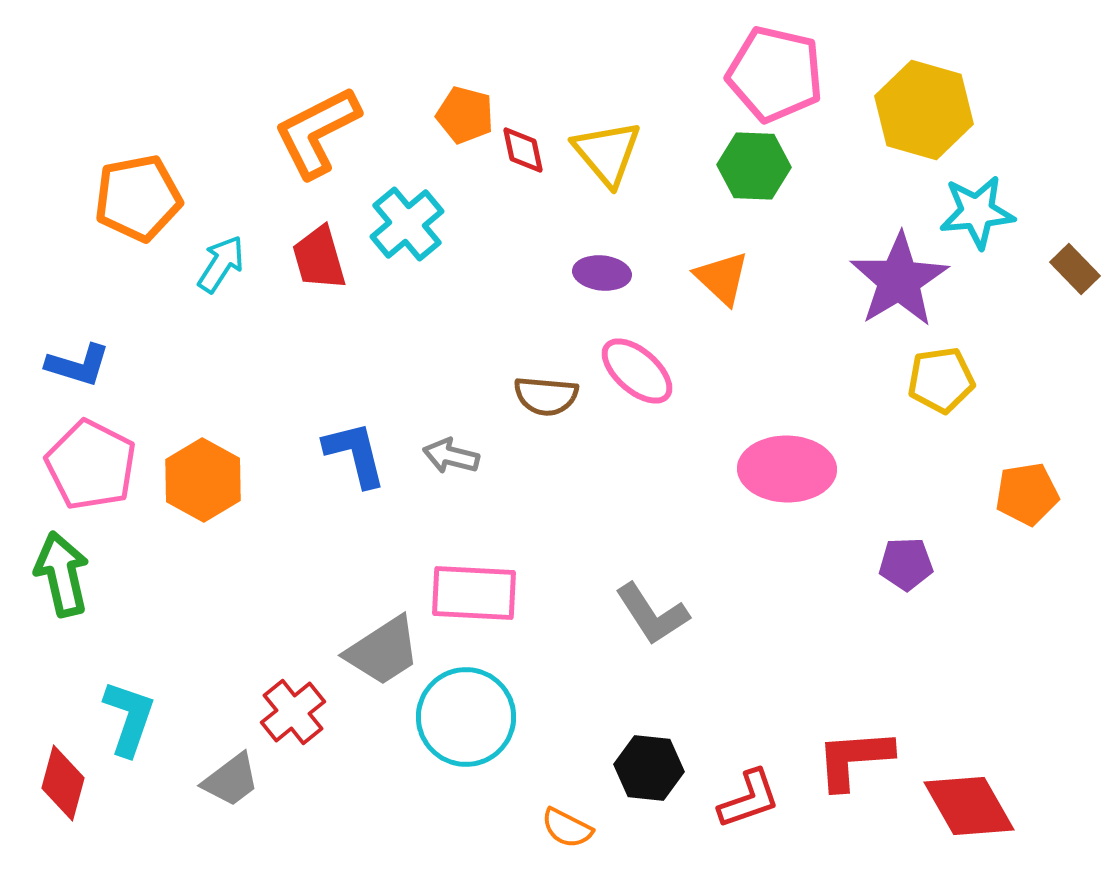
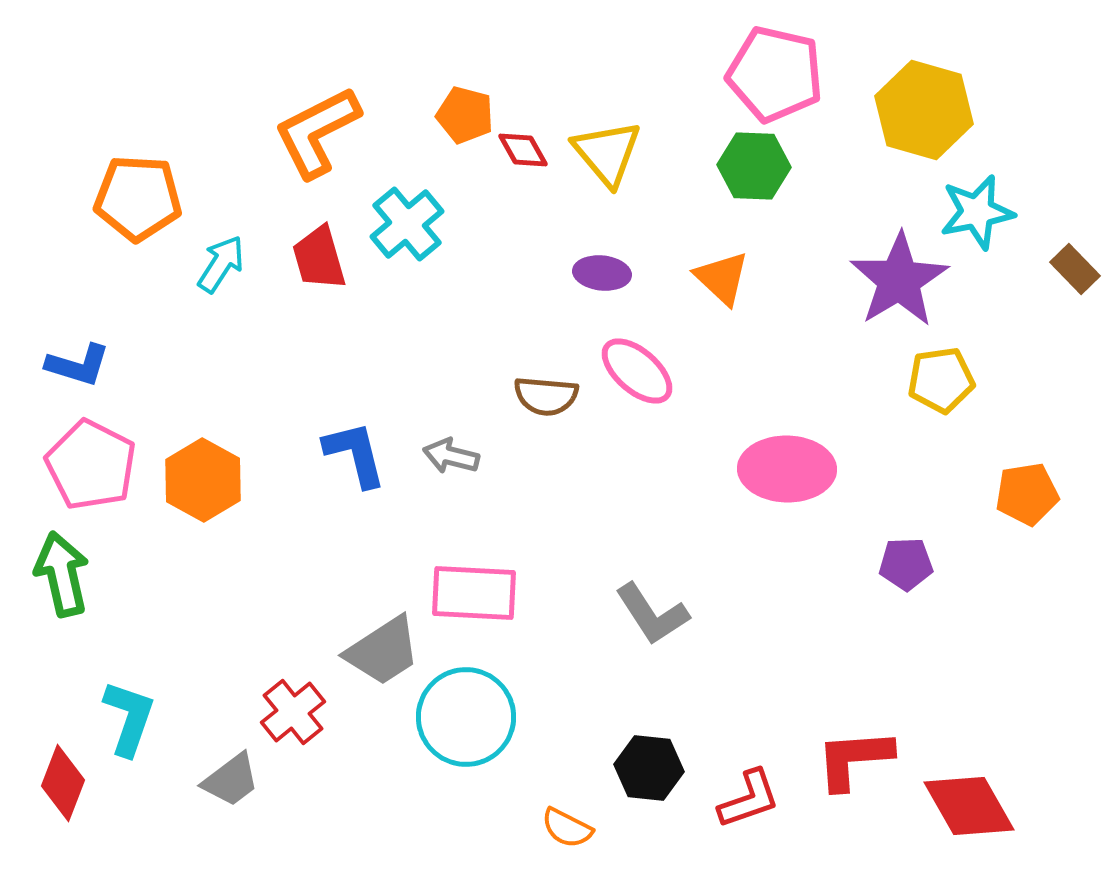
red diamond at (523, 150): rotated 18 degrees counterclockwise
orange pentagon at (138, 198): rotated 14 degrees clockwise
cyan star at (977, 212): rotated 6 degrees counterclockwise
red diamond at (63, 783): rotated 6 degrees clockwise
